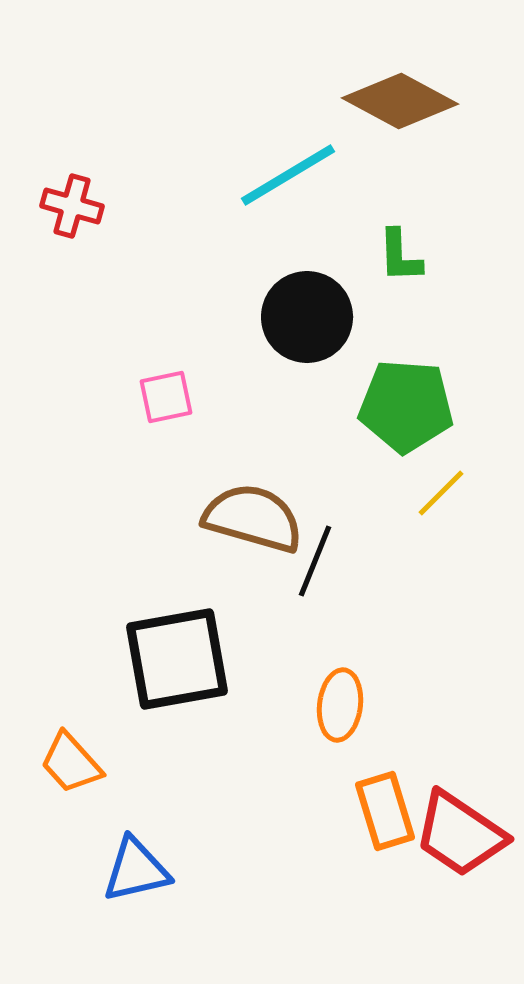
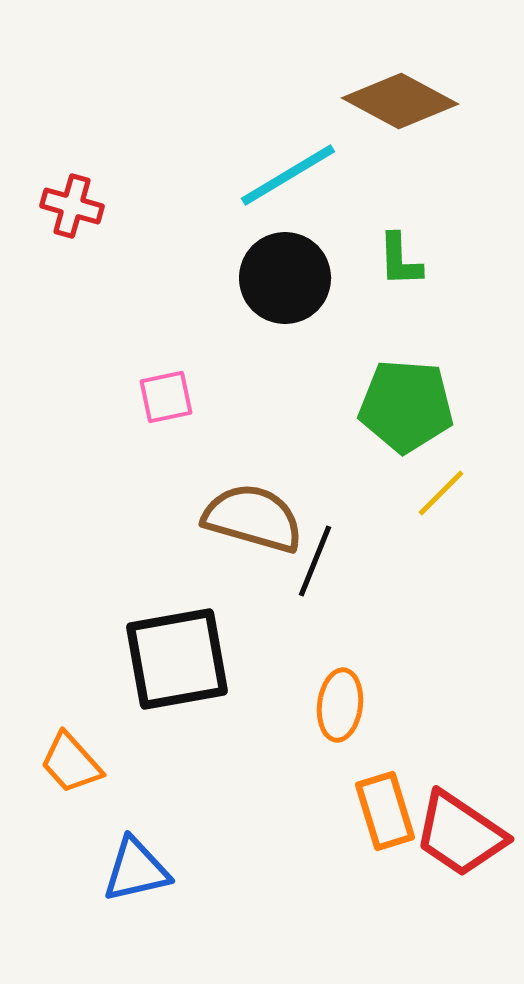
green L-shape: moved 4 px down
black circle: moved 22 px left, 39 px up
